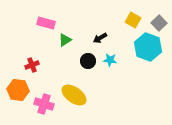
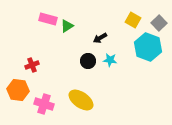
pink rectangle: moved 2 px right, 4 px up
green triangle: moved 2 px right, 14 px up
yellow ellipse: moved 7 px right, 5 px down
